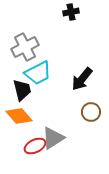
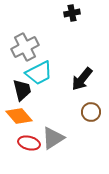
black cross: moved 1 px right, 1 px down
cyan trapezoid: moved 1 px right
red ellipse: moved 6 px left, 3 px up; rotated 40 degrees clockwise
